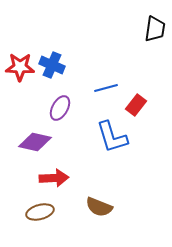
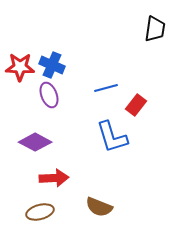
purple ellipse: moved 11 px left, 13 px up; rotated 50 degrees counterclockwise
purple diamond: rotated 16 degrees clockwise
